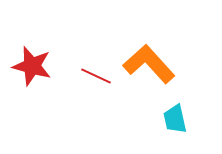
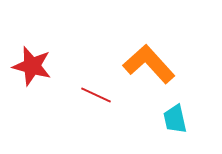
red line: moved 19 px down
